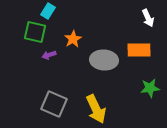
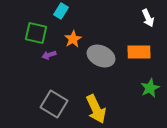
cyan rectangle: moved 13 px right
green square: moved 1 px right, 1 px down
orange rectangle: moved 2 px down
gray ellipse: moved 3 px left, 4 px up; rotated 20 degrees clockwise
green star: rotated 18 degrees counterclockwise
gray square: rotated 8 degrees clockwise
